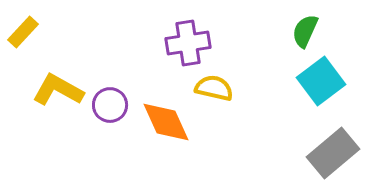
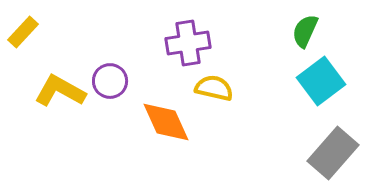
yellow L-shape: moved 2 px right, 1 px down
purple circle: moved 24 px up
gray rectangle: rotated 9 degrees counterclockwise
